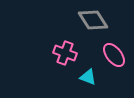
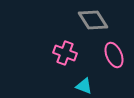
pink ellipse: rotated 15 degrees clockwise
cyan triangle: moved 4 px left, 9 px down
